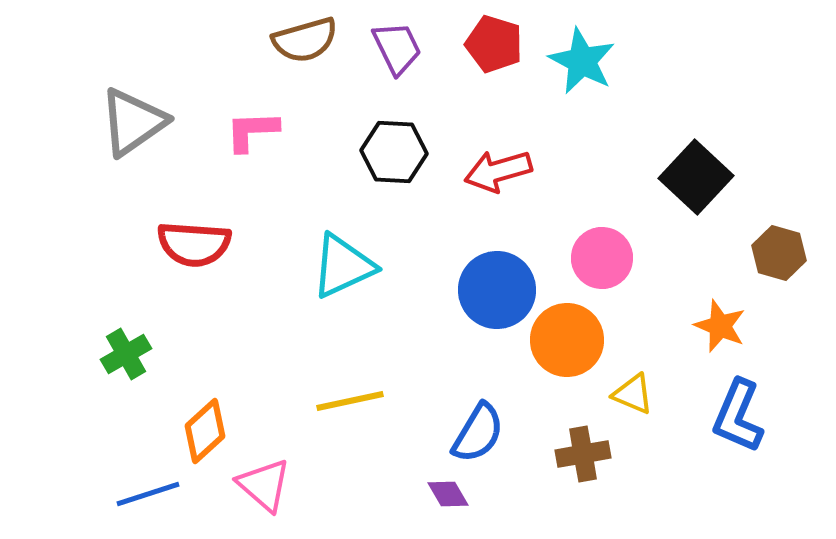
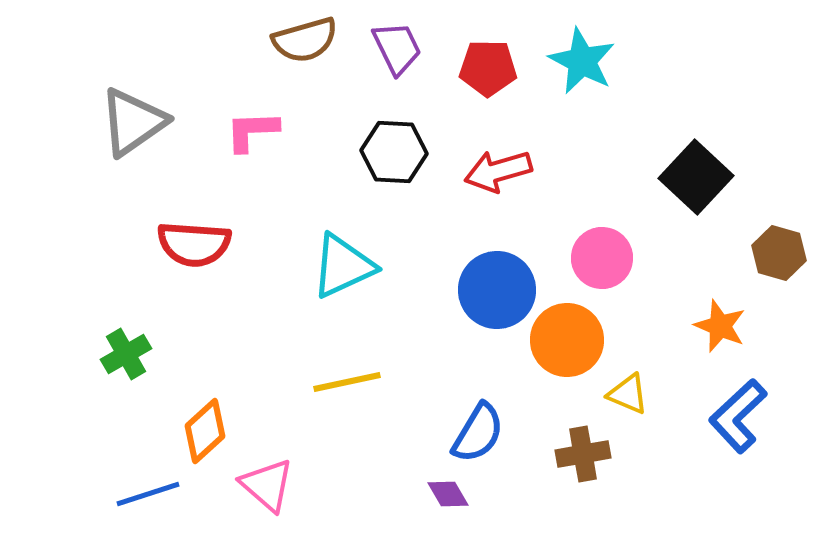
red pentagon: moved 6 px left, 24 px down; rotated 16 degrees counterclockwise
yellow triangle: moved 5 px left
yellow line: moved 3 px left, 19 px up
blue L-shape: rotated 24 degrees clockwise
pink triangle: moved 3 px right
